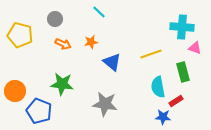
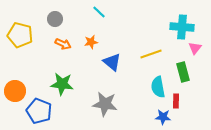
pink triangle: rotated 48 degrees clockwise
red rectangle: rotated 56 degrees counterclockwise
